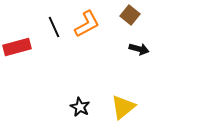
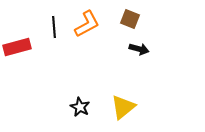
brown square: moved 4 px down; rotated 18 degrees counterclockwise
black line: rotated 20 degrees clockwise
